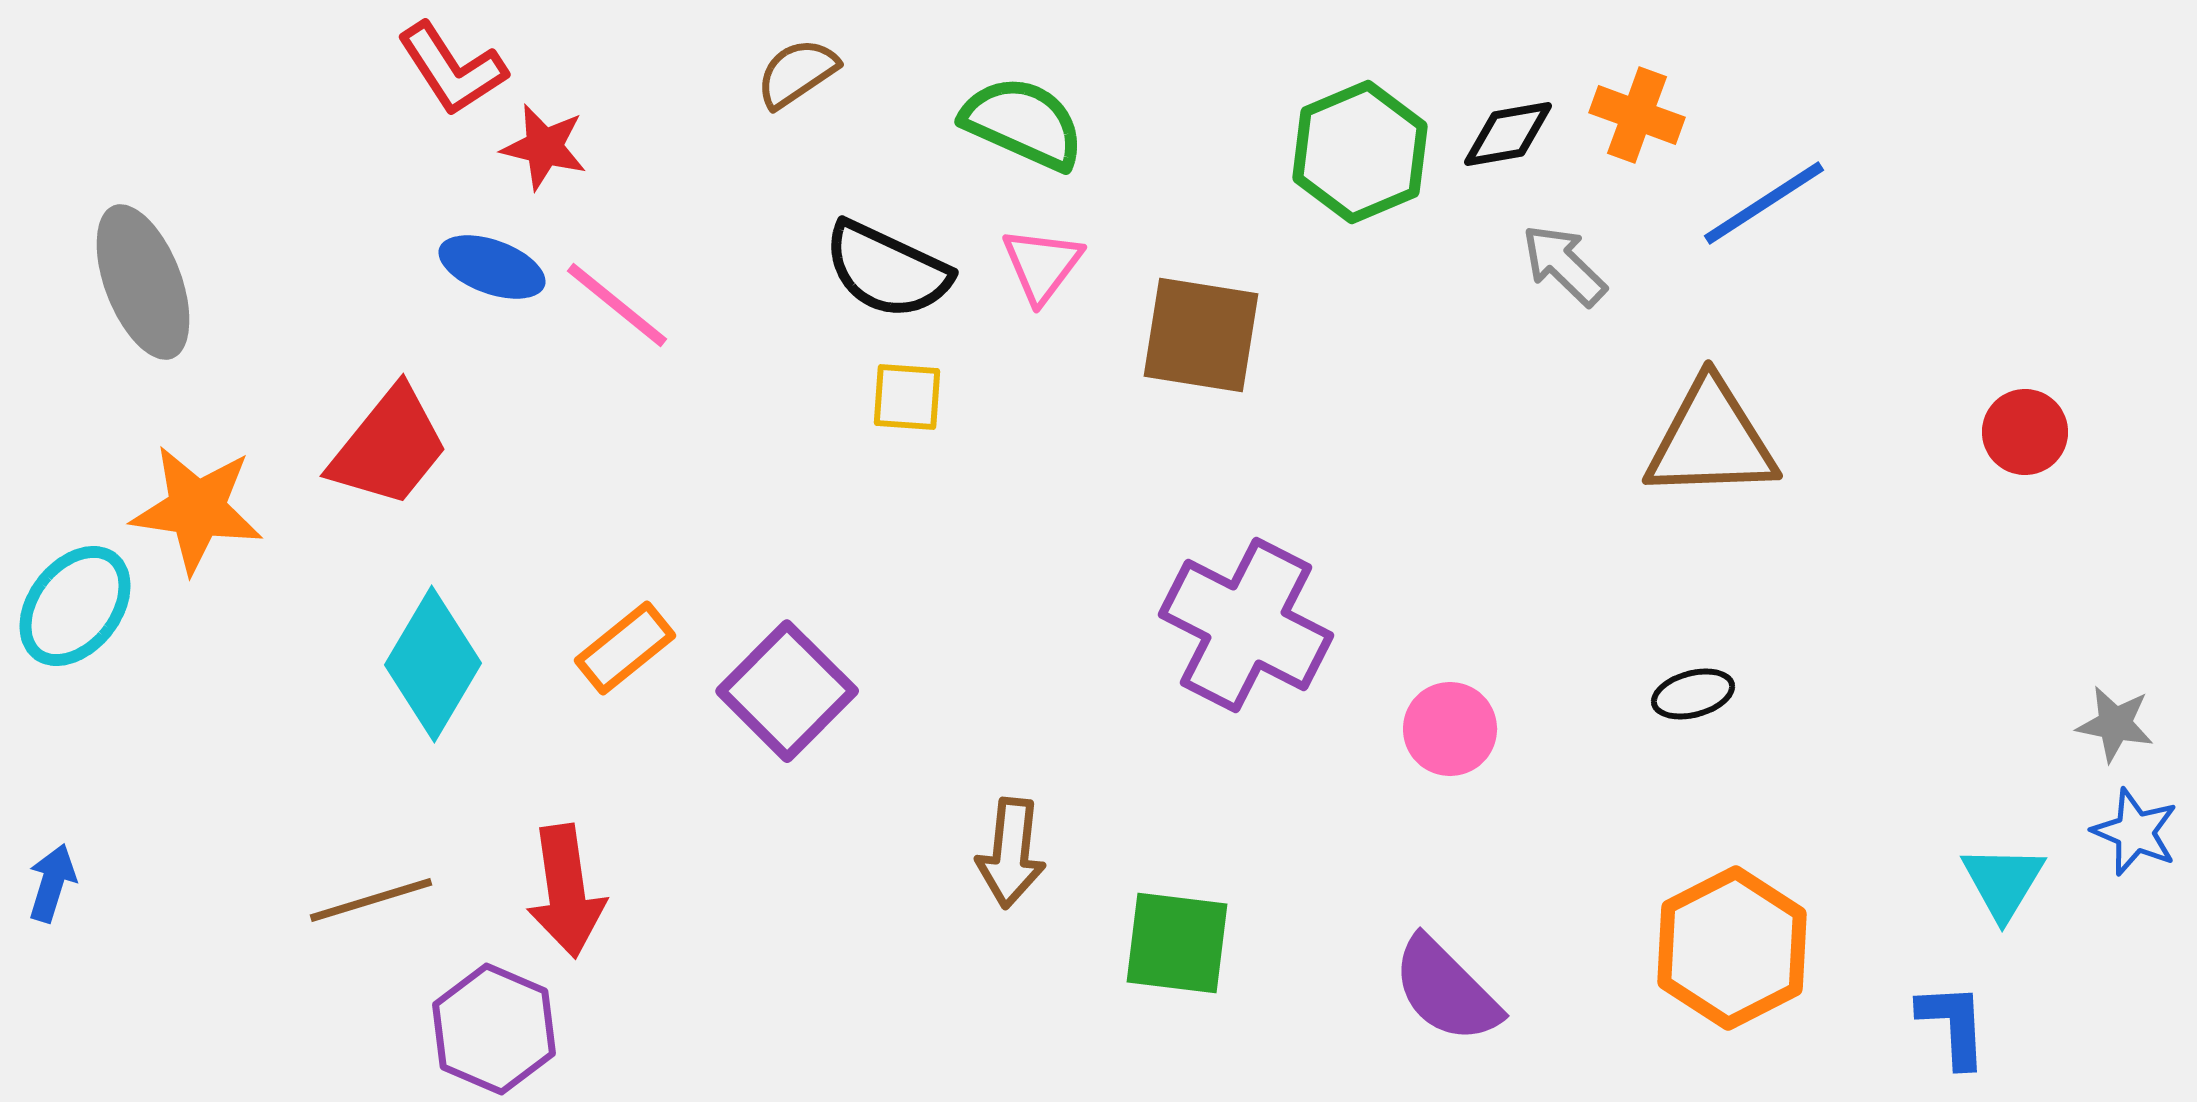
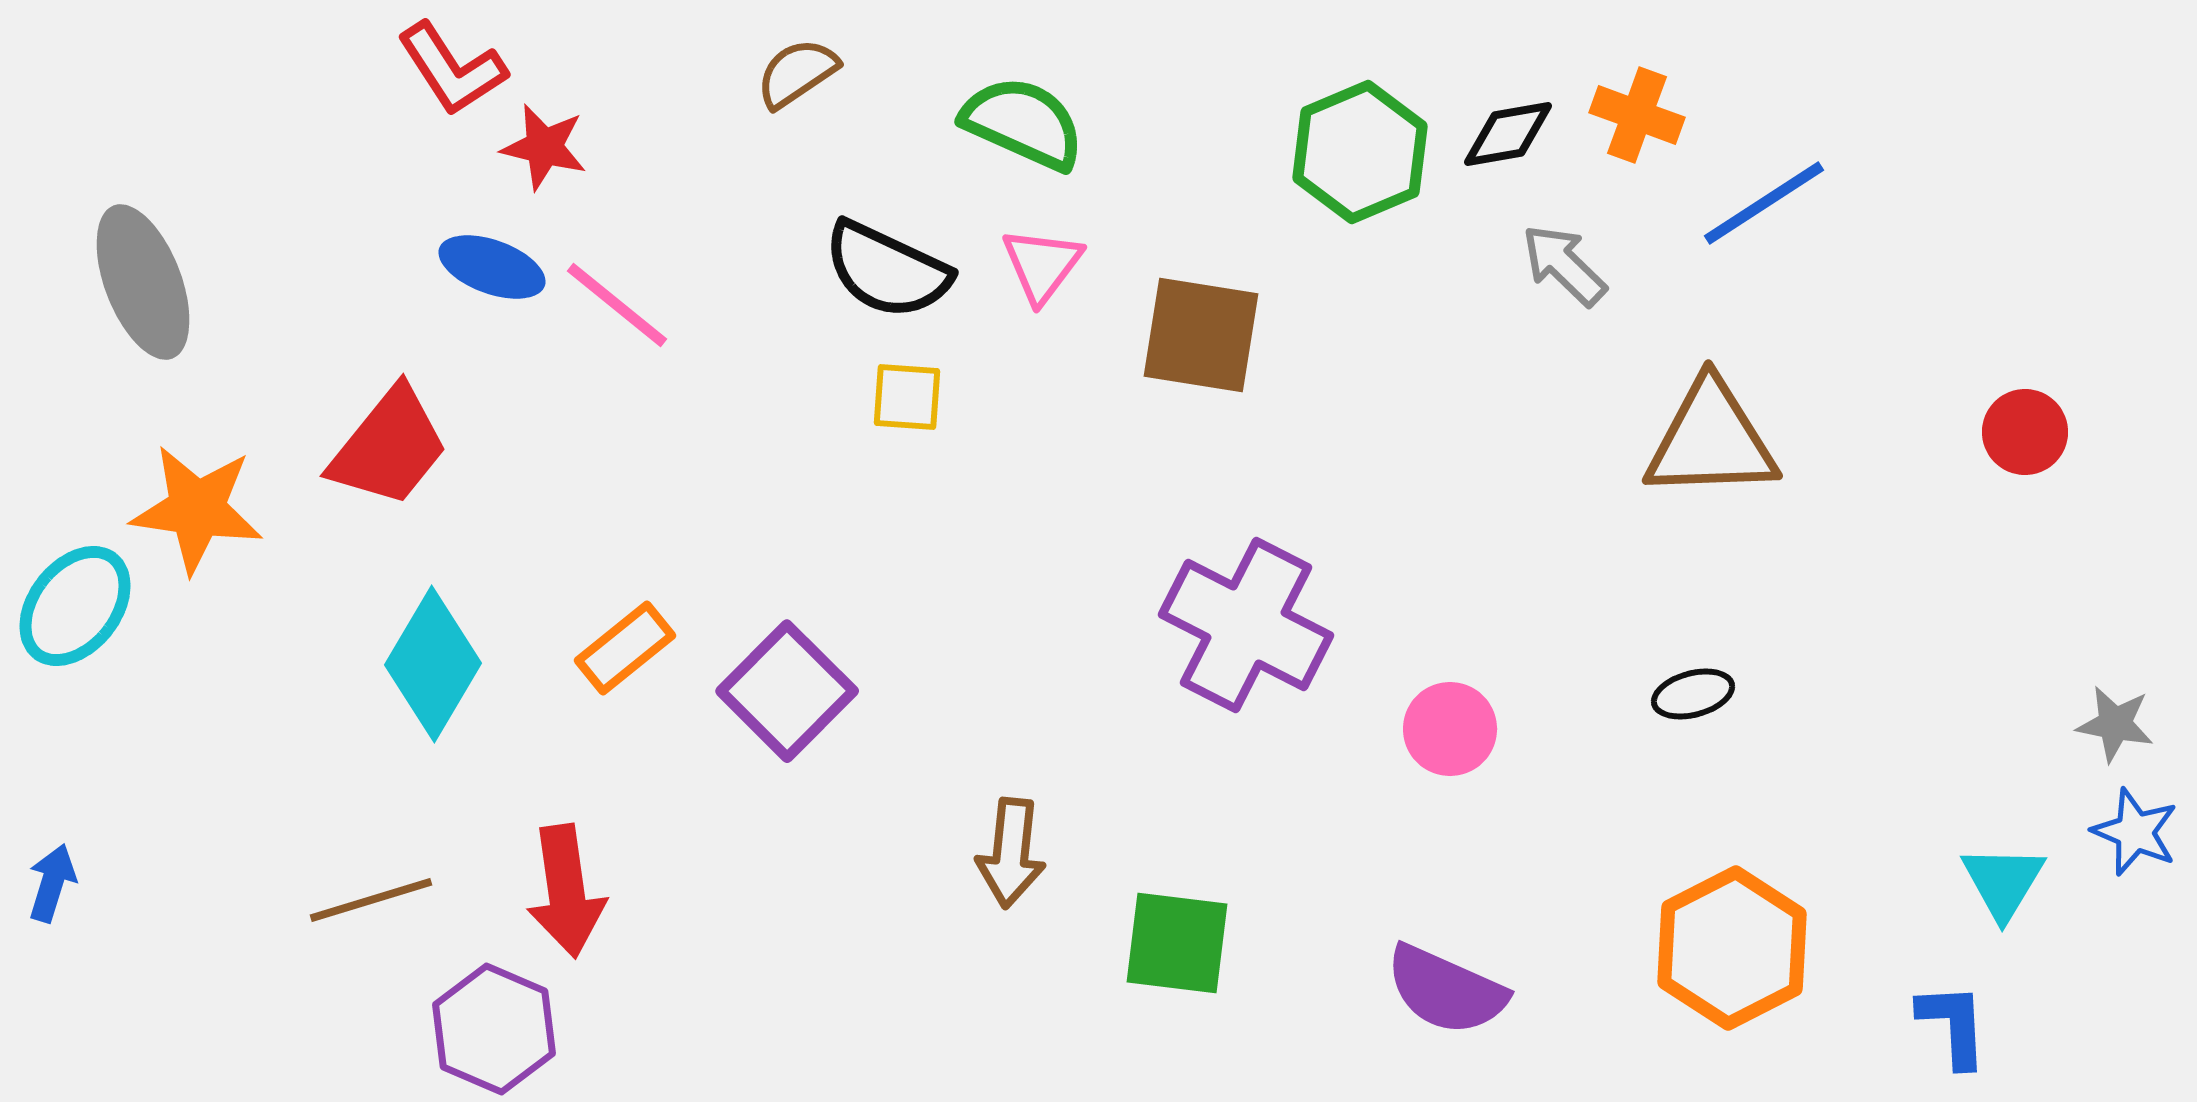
purple semicircle: rotated 21 degrees counterclockwise
